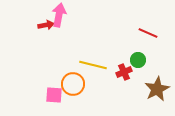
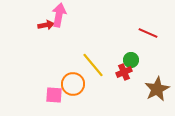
green circle: moved 7 px left
yellow line: rotated 36 degrees clockwise
